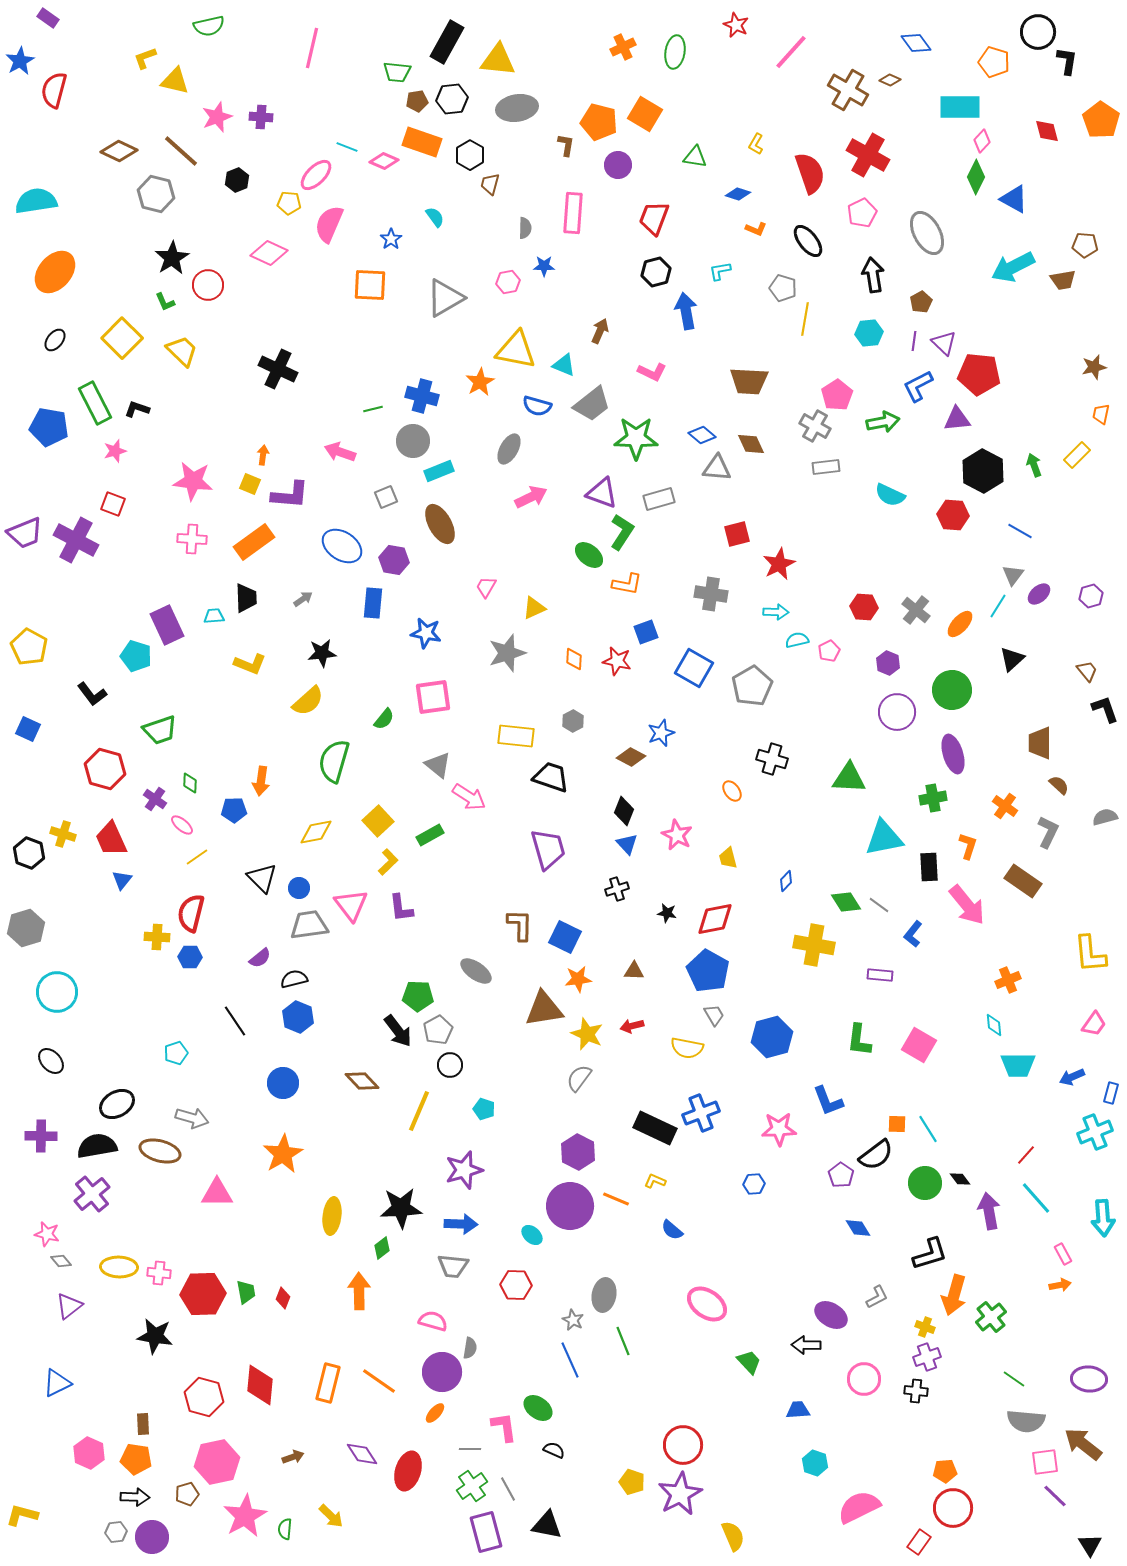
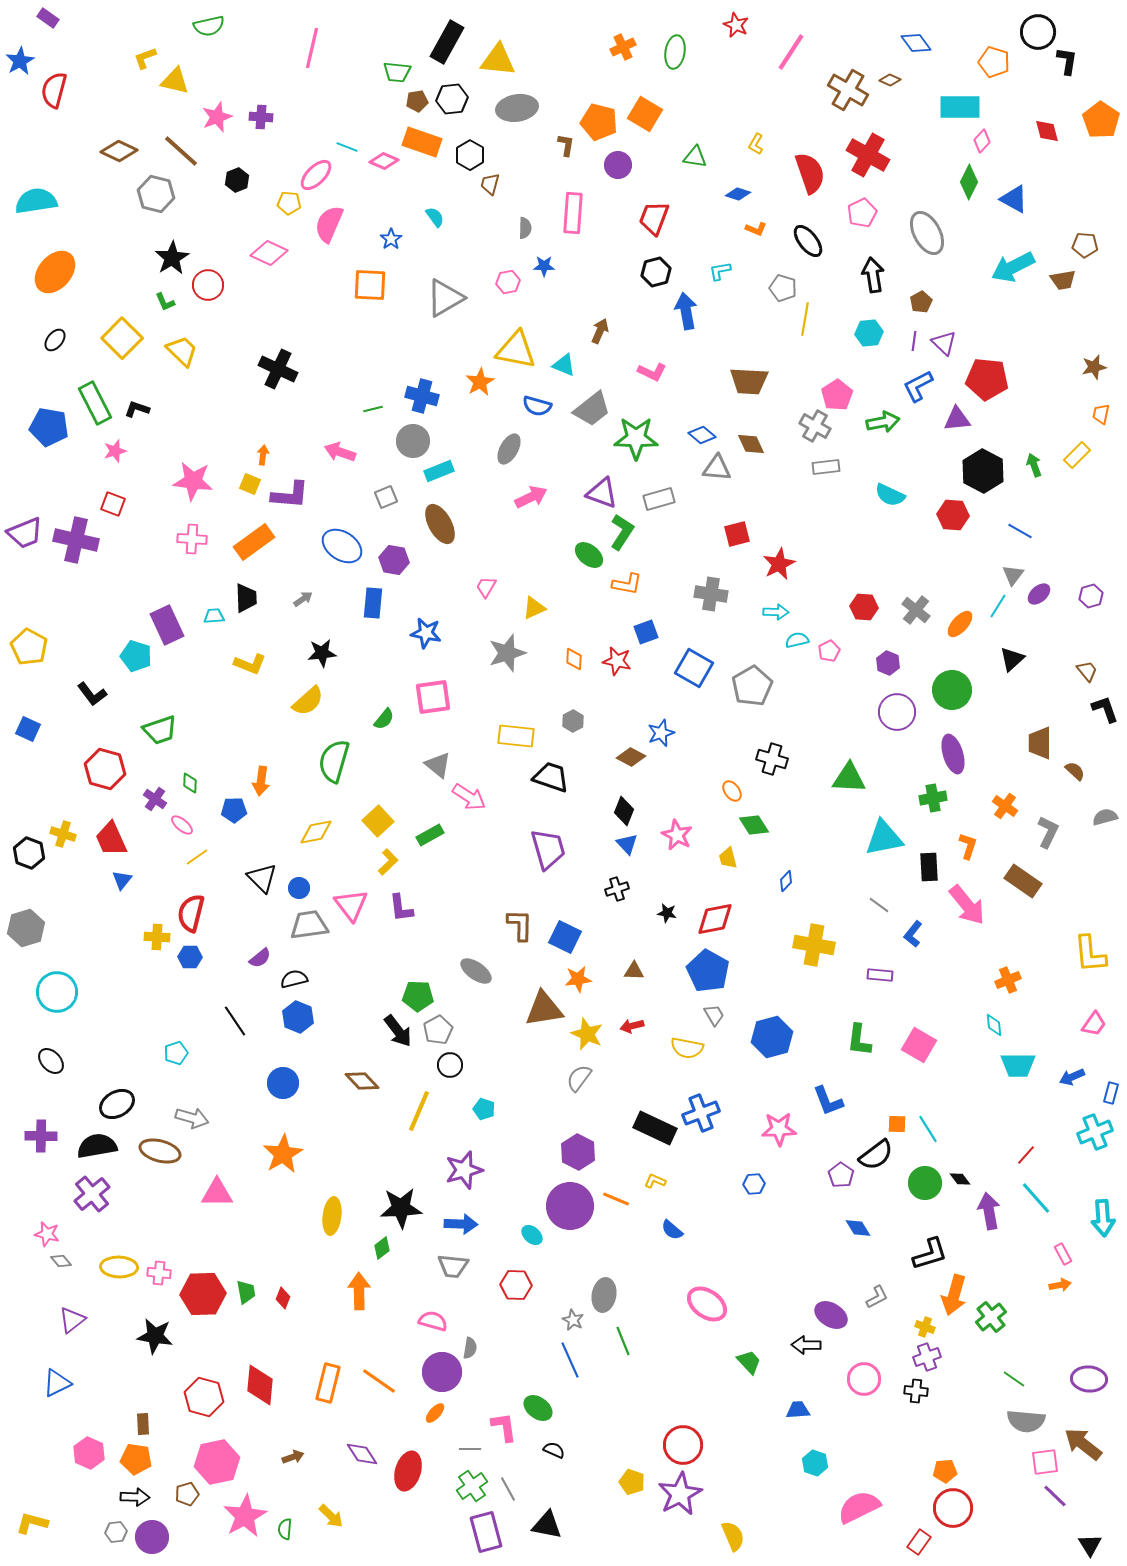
pink line at (791, 52): rotated 9 degrees counterclockwise
green diamond at (976, 177): moved 7 px left, 5 px down
red pentagon at (979, 374): moved 8 px right, 5 px down
gray trapezoid at (592, 404): moved 5 px down
purple cross at (76, 540): rotated 15 degrees counterclockwise
brown semicircle at (1059, 785): moved 16 px right, 14 px up
green diamond at (846, 902): moved 92 px left, 77 px up
purple triangle at (69, 1306): moved 3 px right, 14 px down
yellow L-shape at (22, 1515): moved 10 px right, 8 px down
